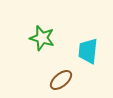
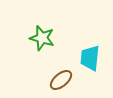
cyan trapezoid: moved 2 px right, 7 px down
